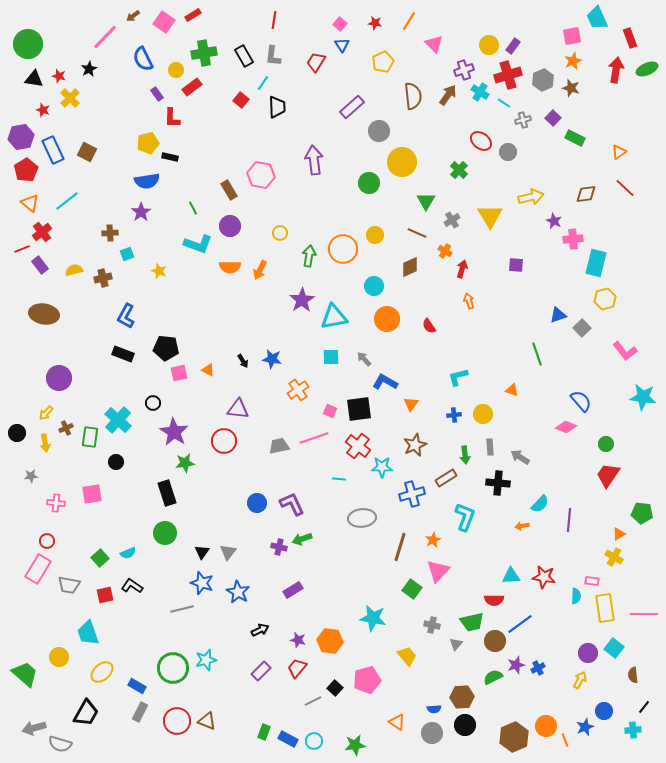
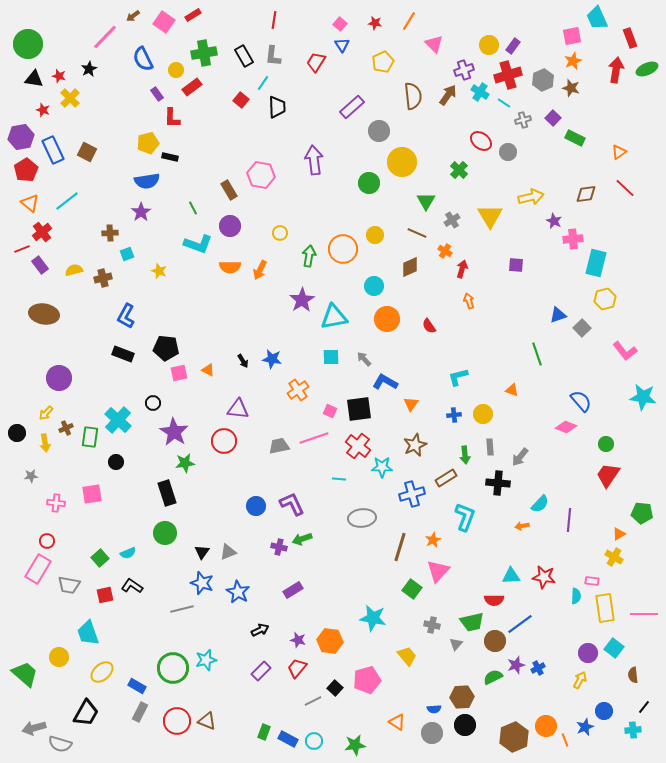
gray arrow at (520, 457): rotated 84 degrees counterclockwise
blue circle at (257, 503): moved 1 px left, 3 px down
gray triangle at (228, 552): rotated 30 degrees clockwise
